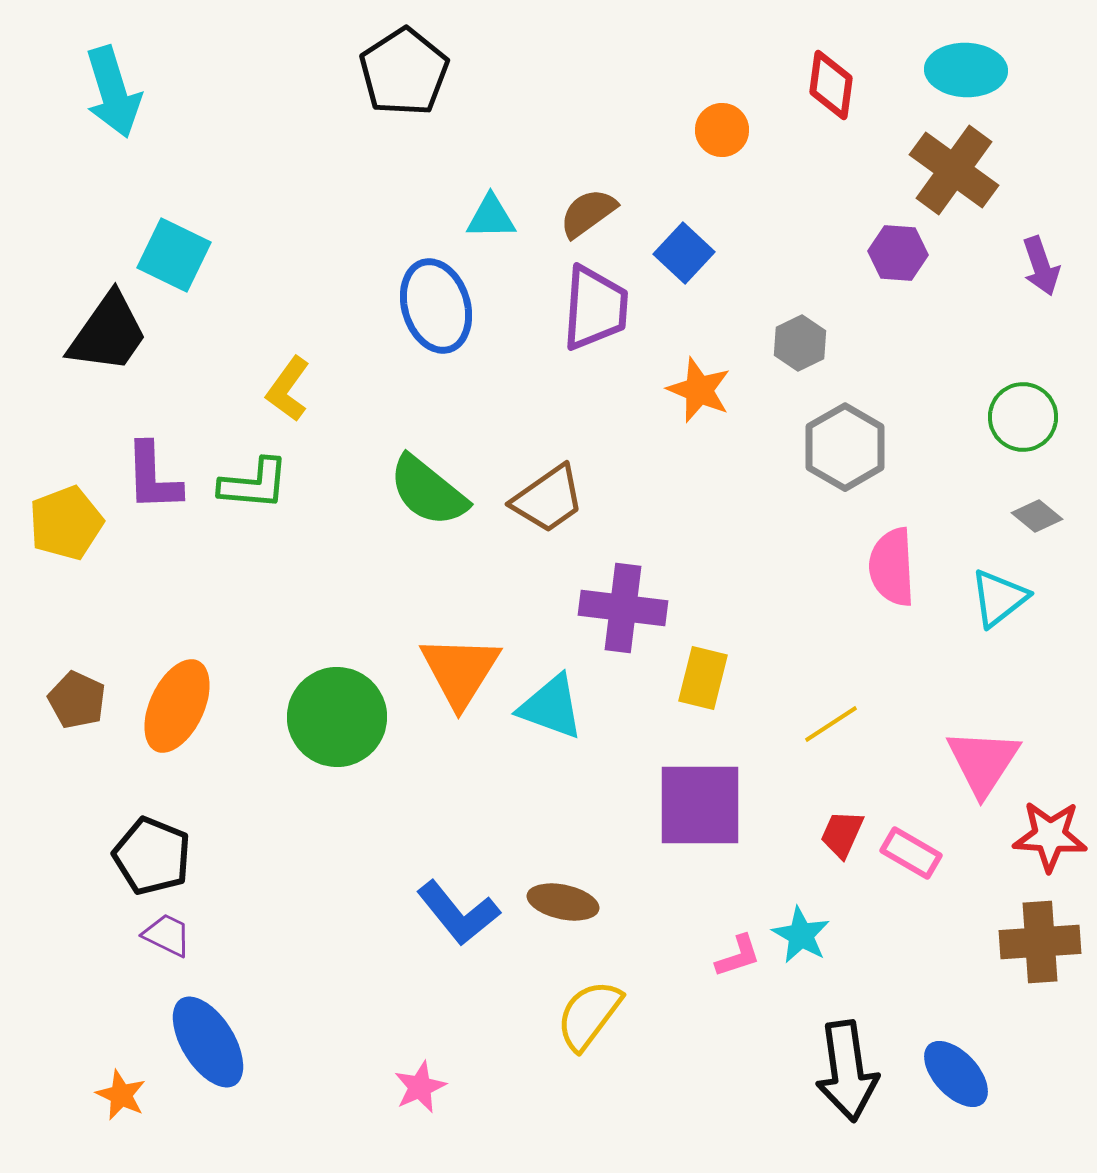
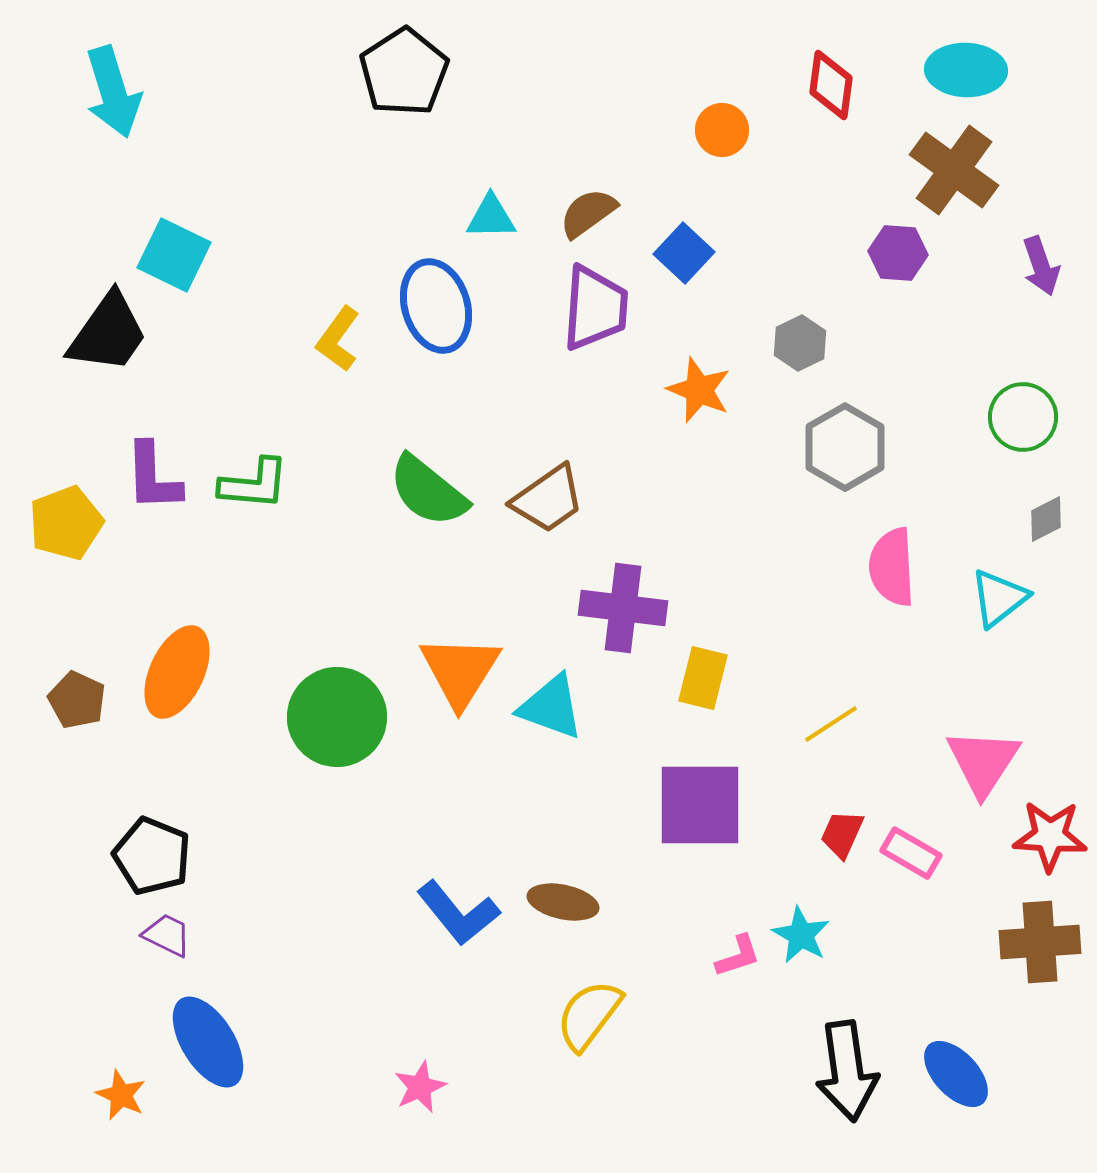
yellow L-shape at (288, 389): moved 50 px right, 50 px up
gray diamond at (1037, 516): moved 9 px right, 3 px down; rotated 66 degrees counterclockwise
orange ellipse at (177, 706): moved 34 px up
